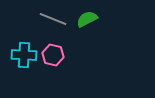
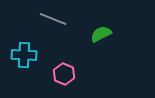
green semicircle: moved 14 px right, 15 px down
pink hexagon: moved 11 px right, 19 px down; rotated 10 degrees clockwise
